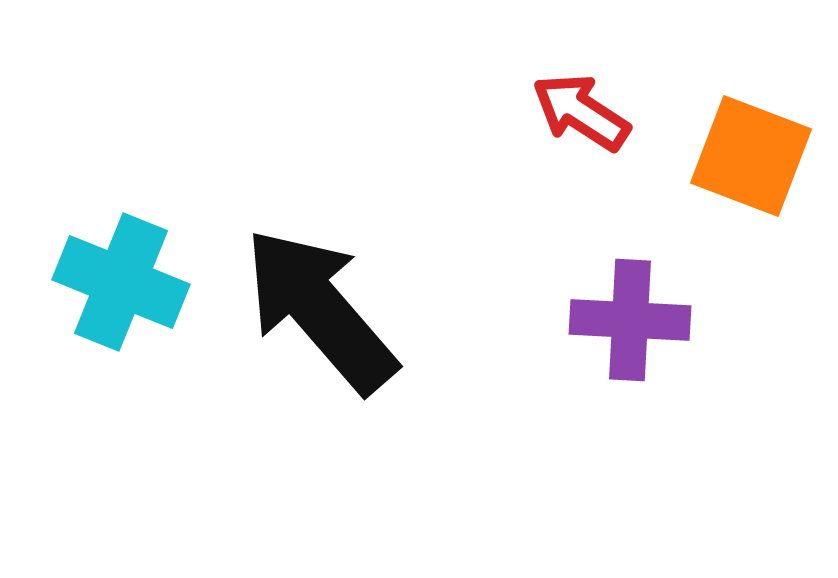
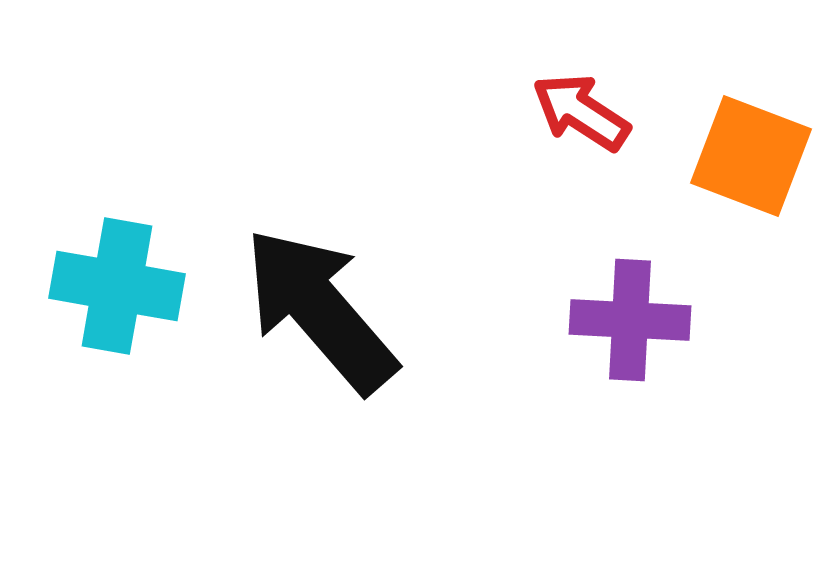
cyan cross: moved 4 px left, 4 px down; rotated 12 degrees counterclockwise
